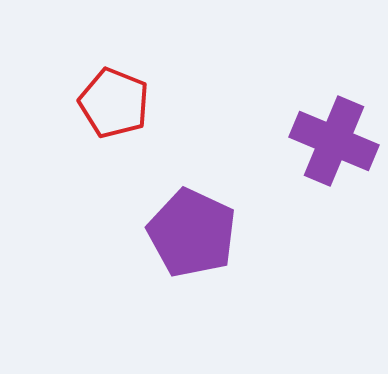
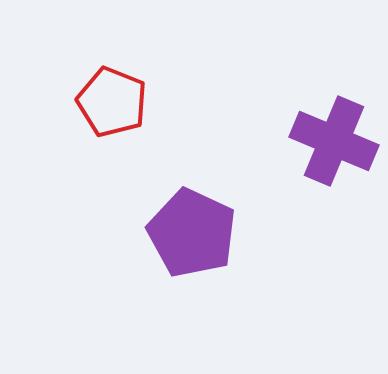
red pentagon: moved 2 px left, 1 px up
